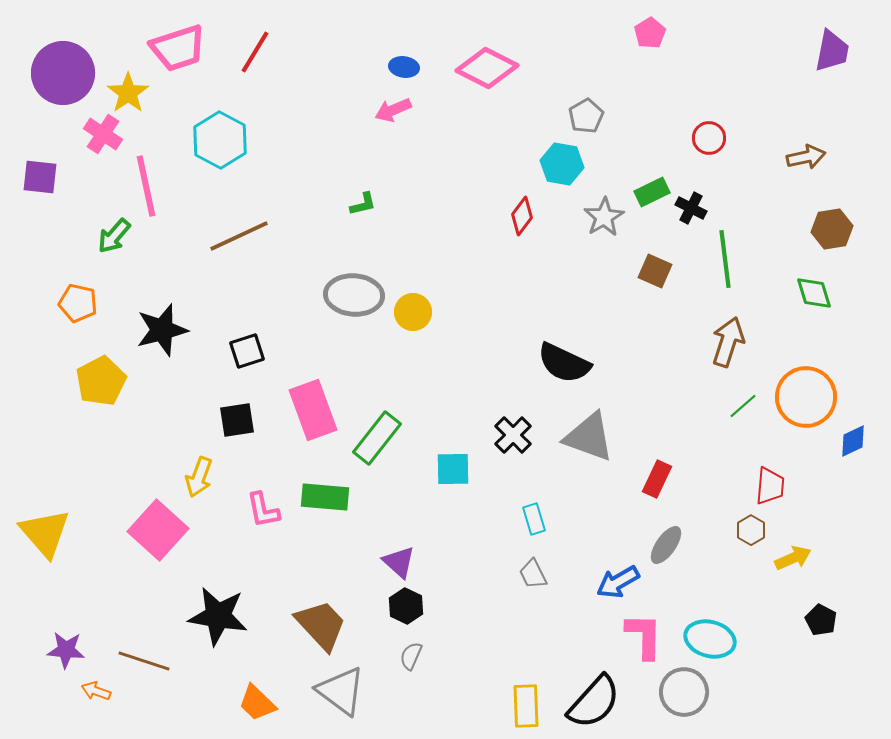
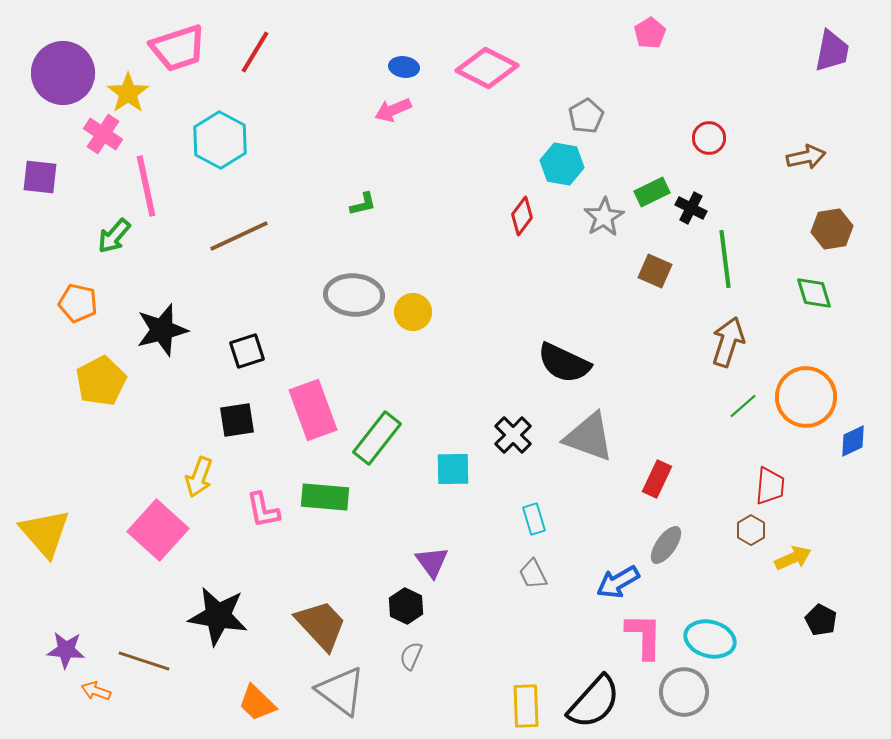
purple triangle at (399, 562): moved 33 px right; rotated 12 degrees clockwise
